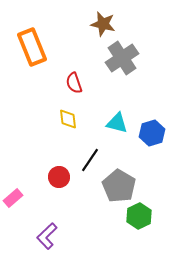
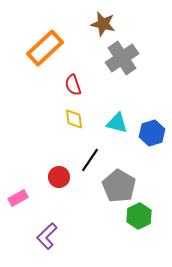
orange rectangle: moved 13 px right, 1 px down; rotated 69 degrees clockwise
red semicircle: moved 1 px left, 2 px down
yellow diamond: moved 6 px right
pink rectangle: moved 5 px right; rotated 12 degrees clockwise
